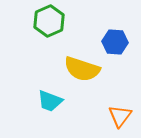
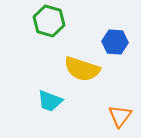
green hexagon: rotated 20 degrees counterclockwise
